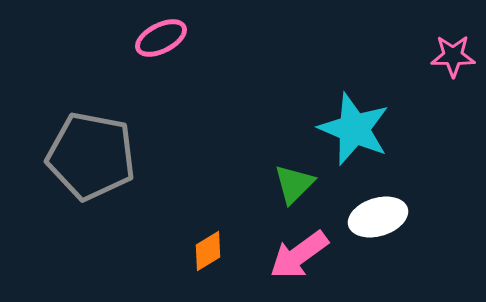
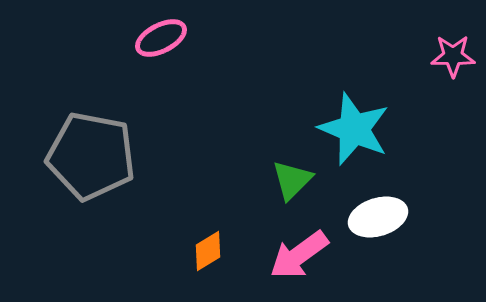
green triangle: moved 2 px left, 4 px up
